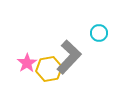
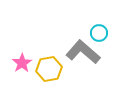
gray L-shape: moved 14 px right, 5 px up; rotated 92 degrees counterclockwise
pink star: moved 5 px left
